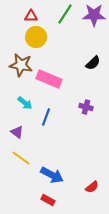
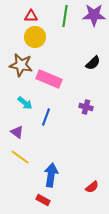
green line: moved 2 px down; rotated 25 degrees counterclockwise
yellow circle: moved 1 px left
yellow line: moved 1 px left, 1 px up
blue arrow: moved 1 px left; rotated 110 degrees counterclockwise
red rectangle: moved 5 px left
